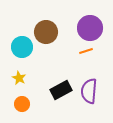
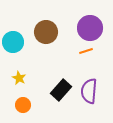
cyan circle: moved 9 px left, 5 px up
black rectangle: rotated 20 degrees counterclockwise
orange circle: moved 1 px right, 1 px down
